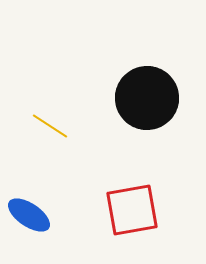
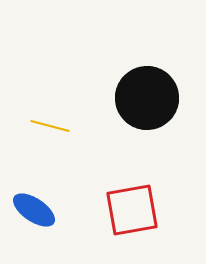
yellow line: rotated 18 degrees counterclockwise
blue ellipse: moved 5 px right, 5 px up
